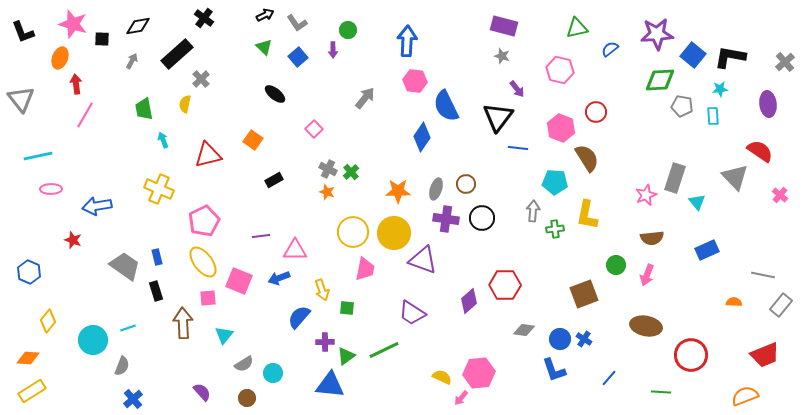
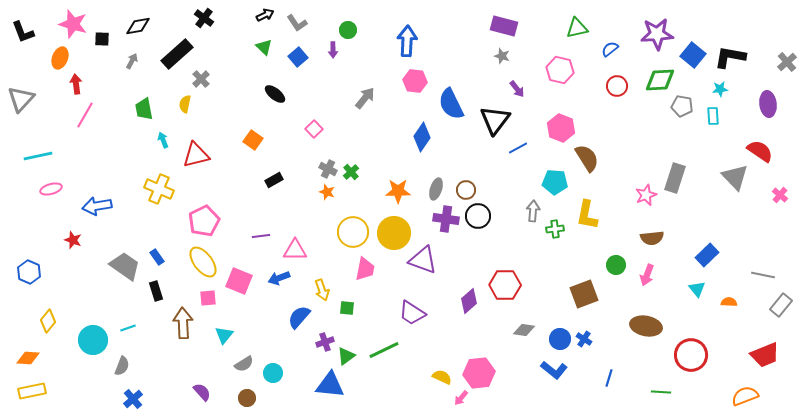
gray cross at (785, 62): moved 2 px right
gray triangle at (21, 99): rotated 20 degrees clockwise
blue semicircle at (446, 106): moved 5 px right, 2 px up
red circle at (596, 112): moved 21 px right, 26 px up
black triangle at (498, 117): moved 3 px left, 3 px down
blue line at (518, 148): rotated 36 degrees counterclockwise
red triangle at (208, 155): moved 12 px left
brown circle at (466, 184): moved 6 px down
pink ellipse at (51, 189): rotated 15 degrees counterclockwise
cyan triangle at (697, 202): moved 87 px down
black circle at (482, 218): moved 4 px left, 2 px up
blue rectangle at (707, 250): moved 5 px down; rotated 20 degrees counterclockwise
blue rectangle at (157, 257): rotated 21 degrees counterclockwise
orange semicircle at (734, 302): moved 5 px left
purple cross at (325, 342): rotated 18 degrees counterclockwise
blue L-shape at (554, 370): rotated 32 degrees counterclockwise
blue line at (609, 378): rotated 24 degrees counterclockwise
yellow rectangle at (32, 391): rotated 20 degrees clockwise
